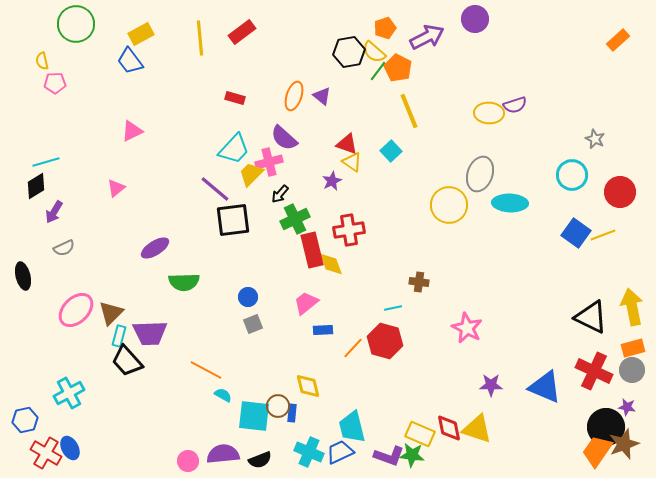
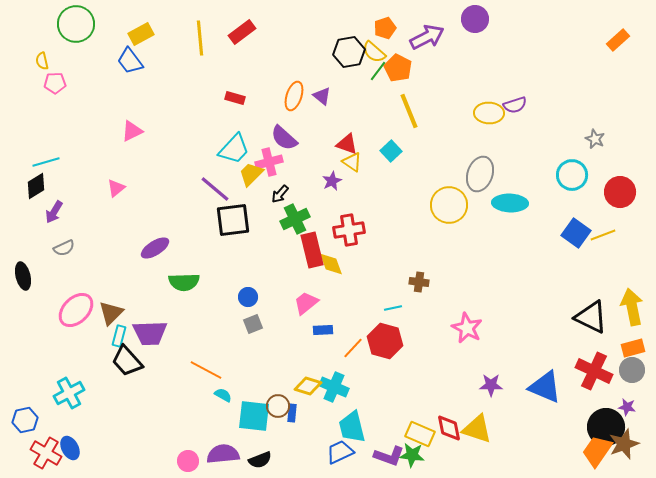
yellow diamond at (308, 386): rotated 60 degrees counterclockwise
cyan cross at (309, 452): moved 25 px right, 65 px up
